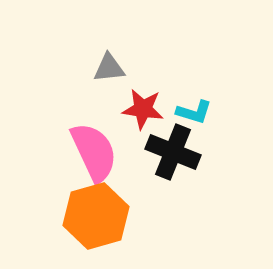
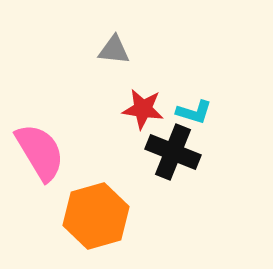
gray triangle: moved 5 px right, 18 px up; rotated 12 degrees clockwise
pink semicircle: moved 54 px left; rotated 6 degrees counterclockwise
